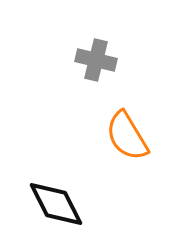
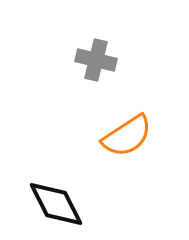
orange semicircle: rotated 92 degrees counterclockwise
